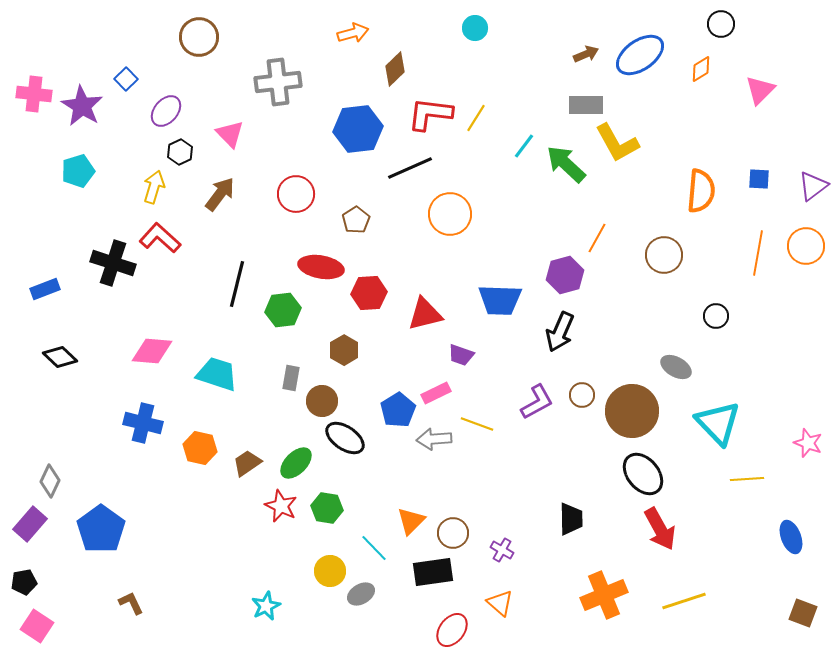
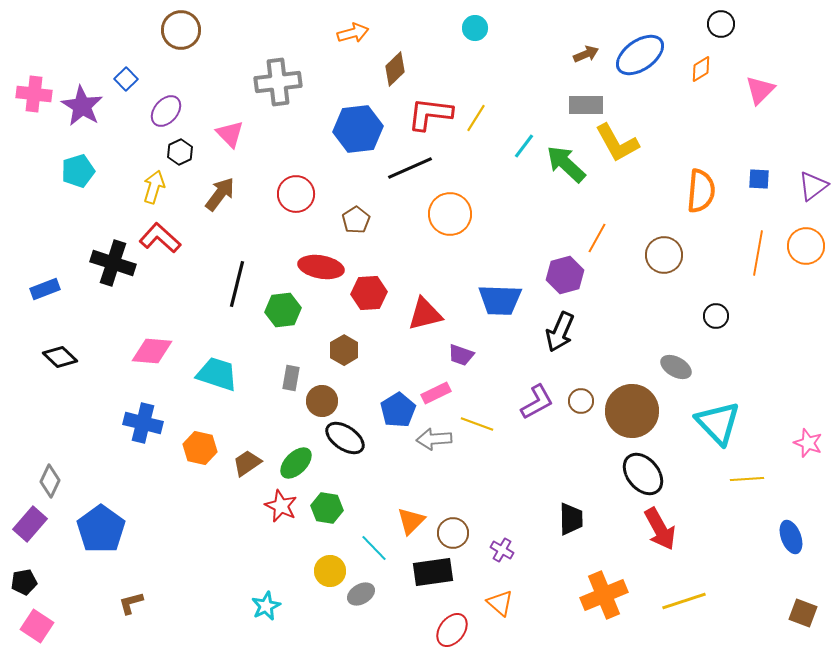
brown circle at (199, 37): moved 18 px left, 7 px up
brown circle at (582, 395): moved 1 px left, 6 px down
brown L-shape at (131, 603): rotated 80 degrees counterclockwise
